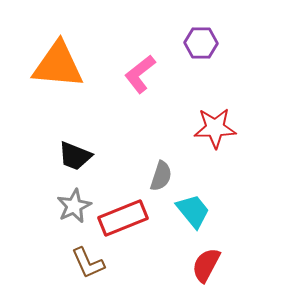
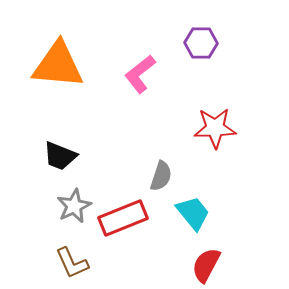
black trapezoid: moved 15 px left
cyan trapezoid: moved 2 px down
brown L-shape: moved 16 px left
